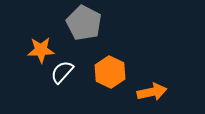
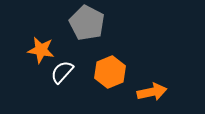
gray pentagon: moved 3 px right
orange star: rotated 12 degrees clockwise
orange hexagon: rotated 12 degrees clockwise
